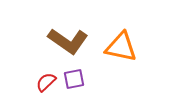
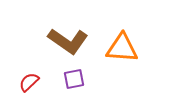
orange triangle: moved 1 px right, 1 px down; rotated 8 degrees counterclockwise
red semicircle: moved 17 px left
